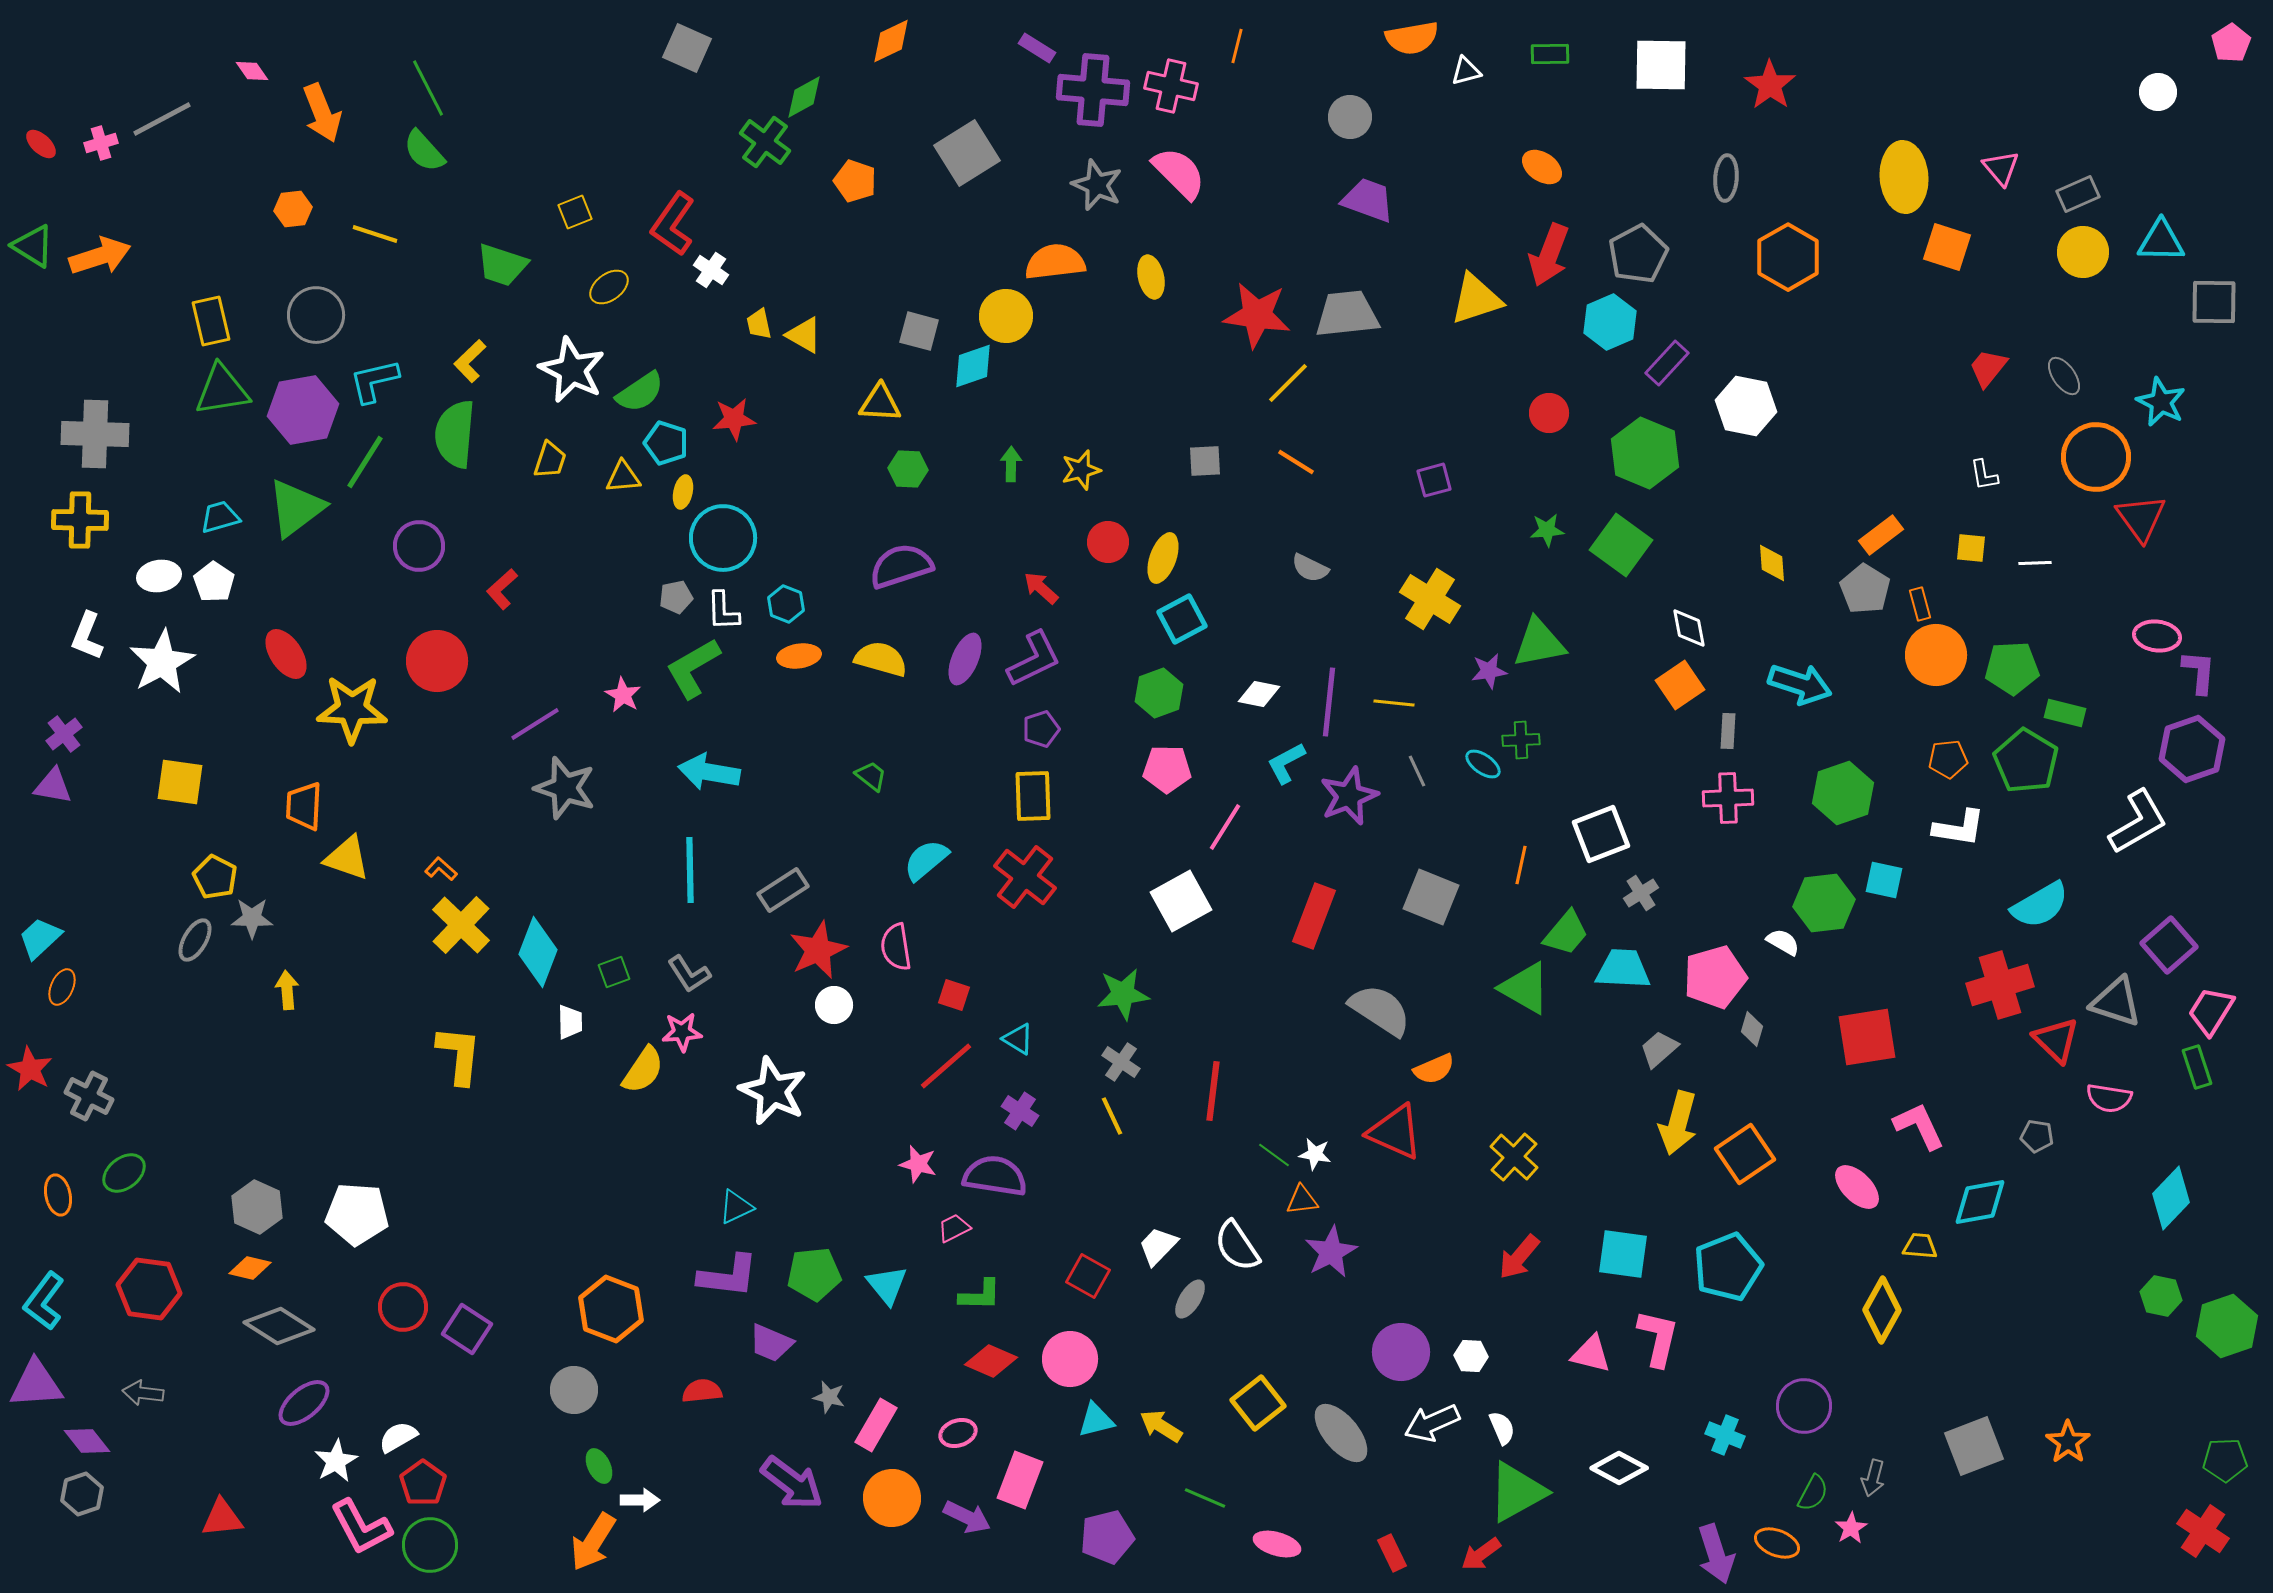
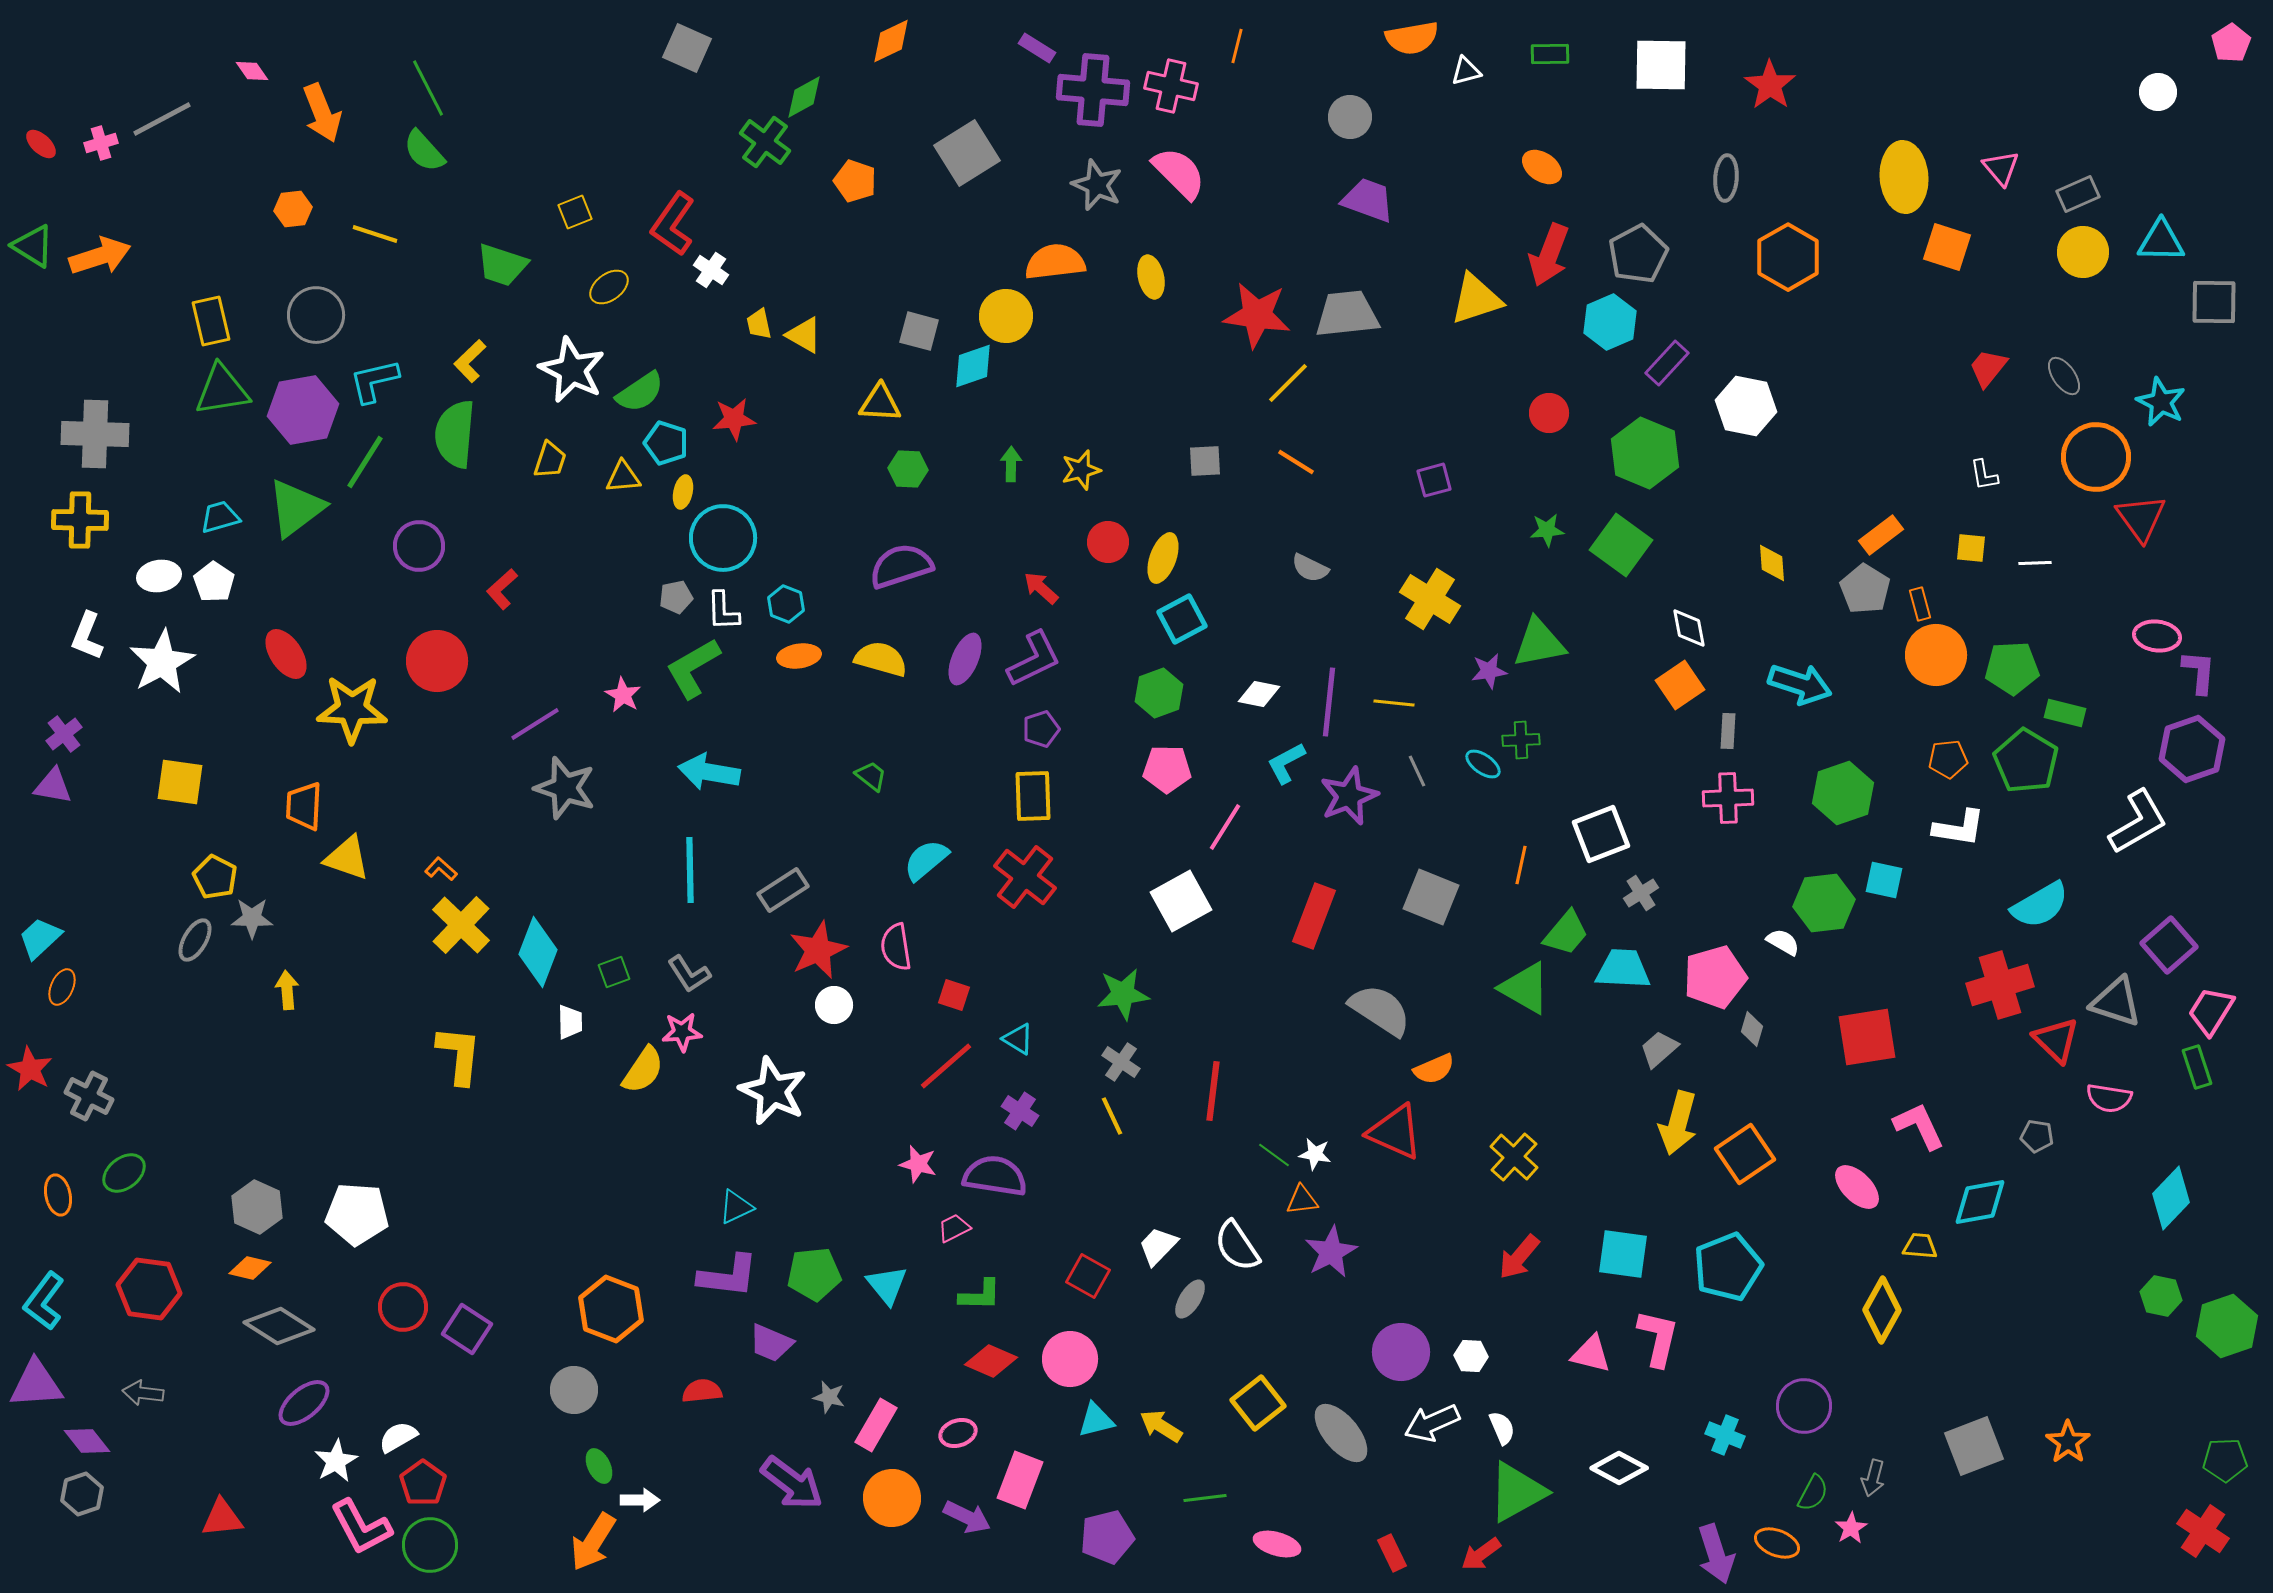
green line at (1205, 1498): rotated 30 degrees counterclockwise
